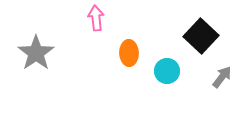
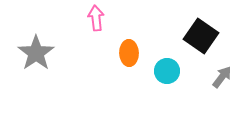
black square: rotated 8 degrees counterclockwise
